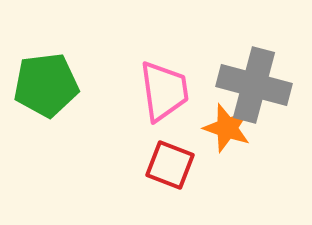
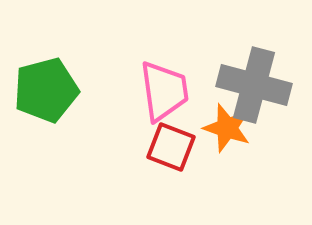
green pentagon: moved 5 px down; rotated 8 degrees counterclockwise
red square: moved 1 px right, 18 px up
